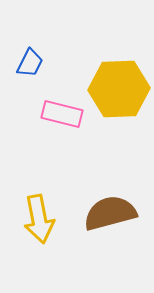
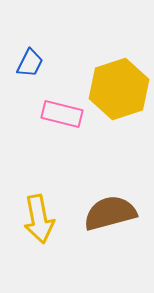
yellow hexagon: rotated 16 degrees counterclockwise
